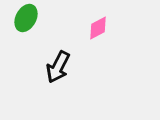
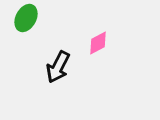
pink diamond: moved 15 px down
